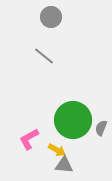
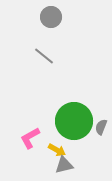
green circle: moved 1 px right, 1 px down
gray semicircle: moved 1 px up
pink L-shape: moved 1 px right, 1 px up
gray triangle: rotated 18 degrees counterclockwise
